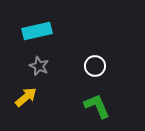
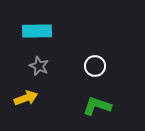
cyan rectangle: rotated 12 degrees clockwise
yellow arrow: moved 1 px down; rotated 20 degrees clockwise
green L-shape: rotated 48 degrees counterclockwise
